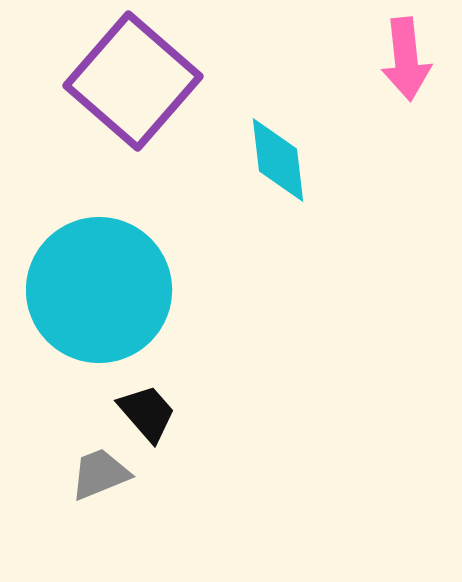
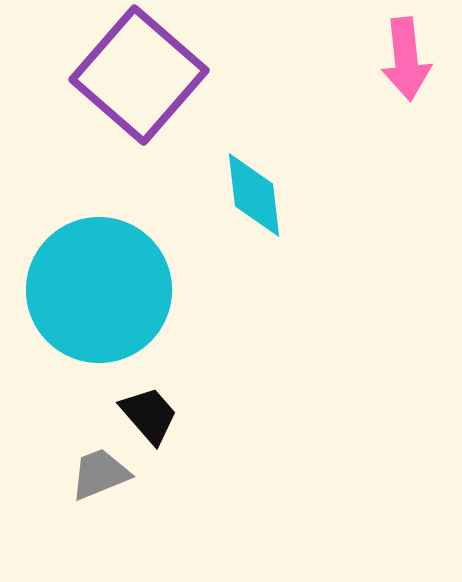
purple square: moved 6 px right, 6 px up
cyan diamond: moved 24 px left, 35 px down
black trapezoid: moved 2 px right, 2 px down
